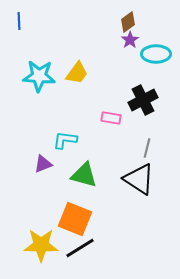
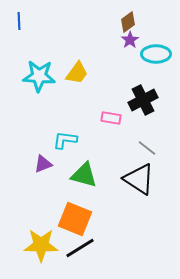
gray line: rotated 66 degrees counterclockwise
